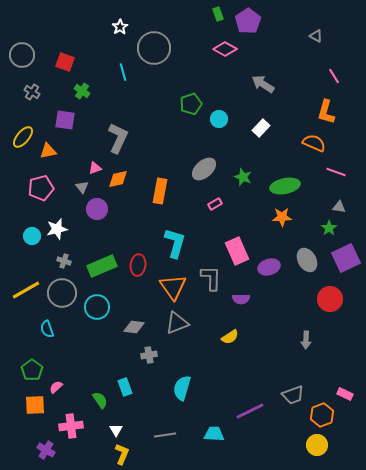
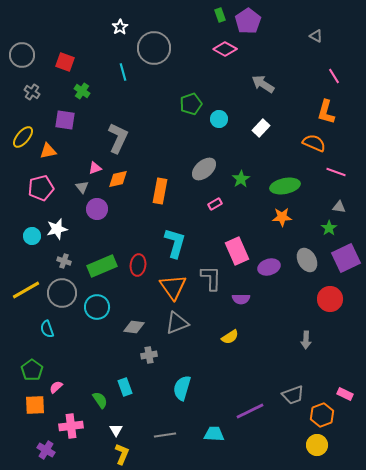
green rectangle at (218, 14): moved 2 px right, 1 px down
green star at (243, 177): moved 2 px left, 2 px down; rotated 18 degrees clockwise
